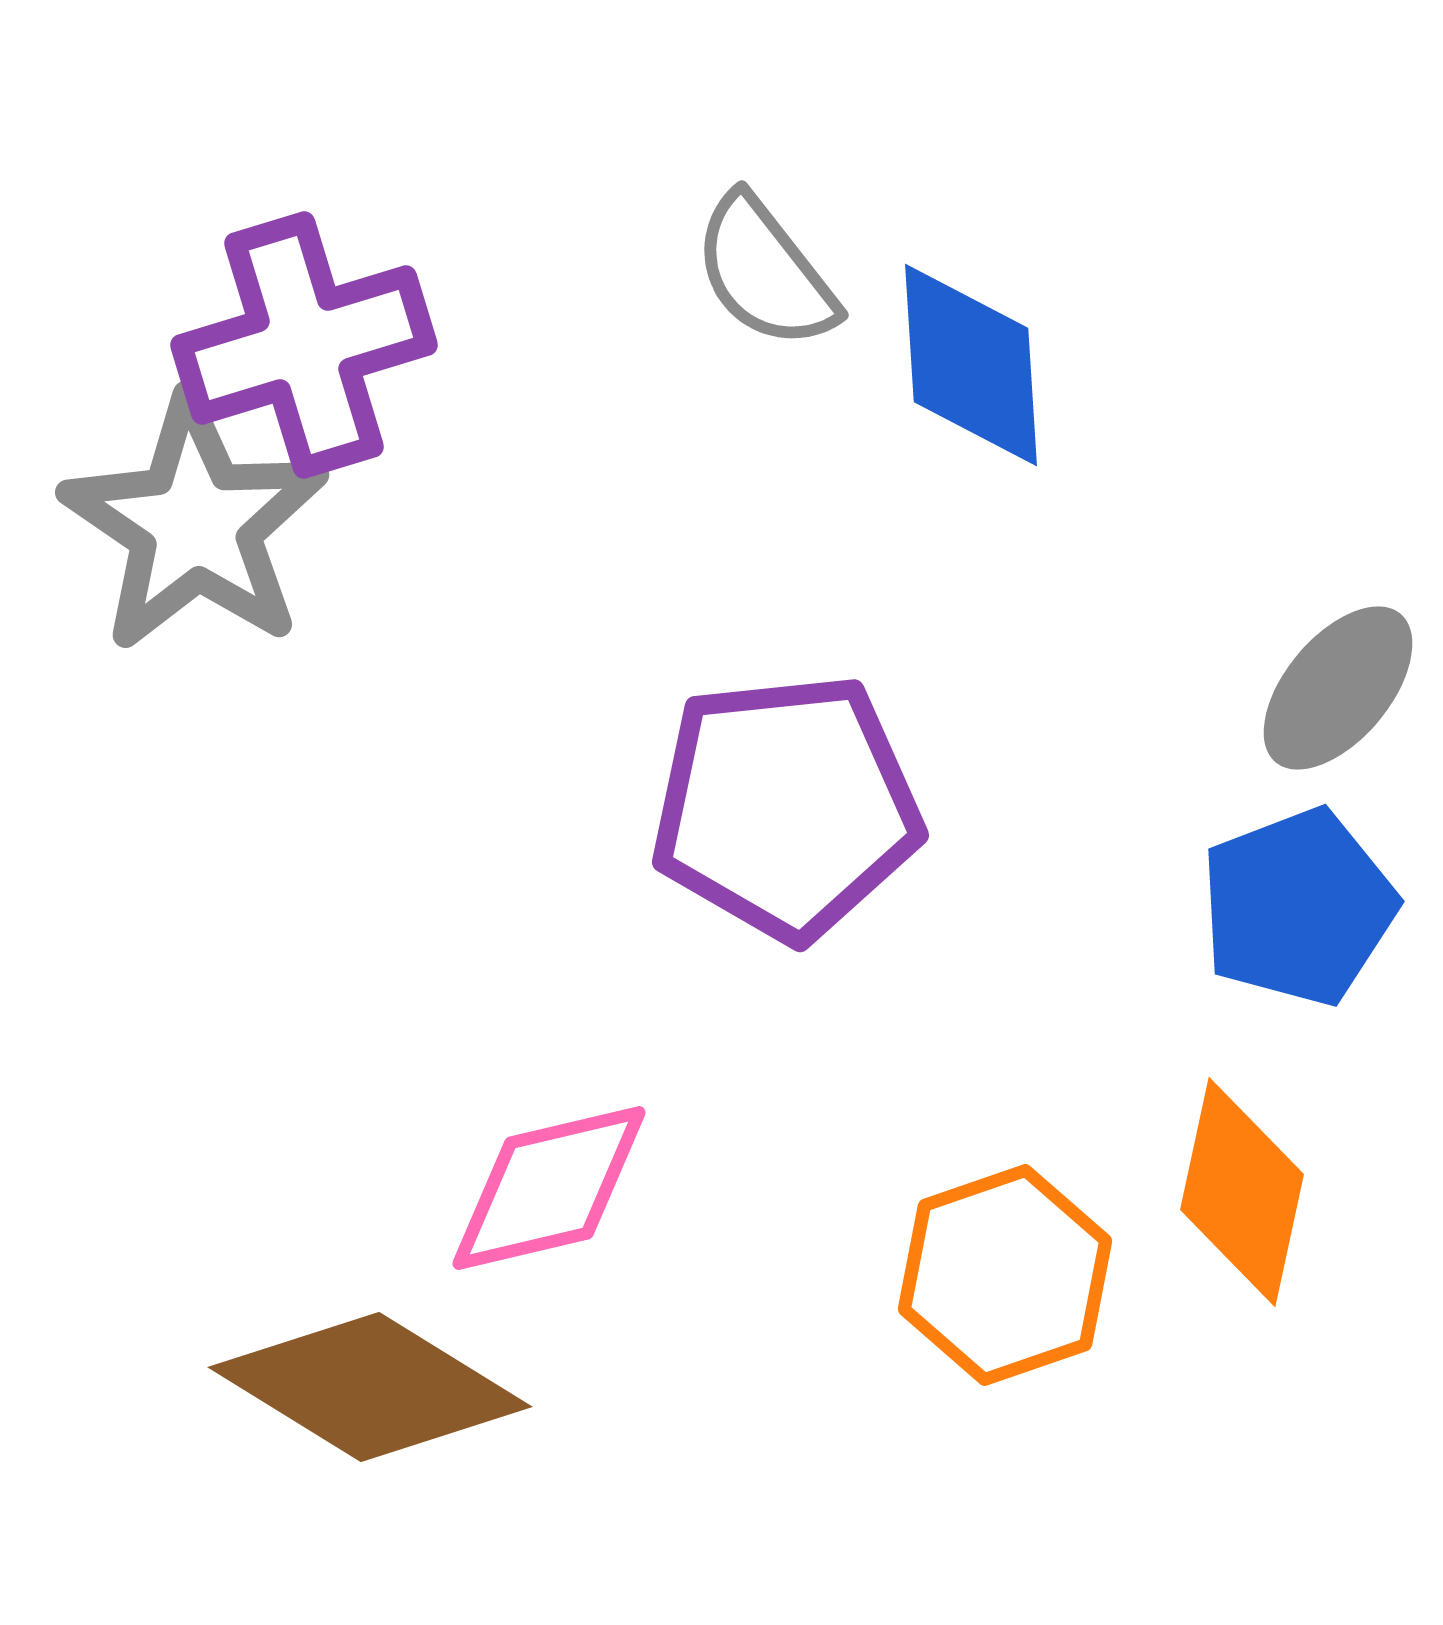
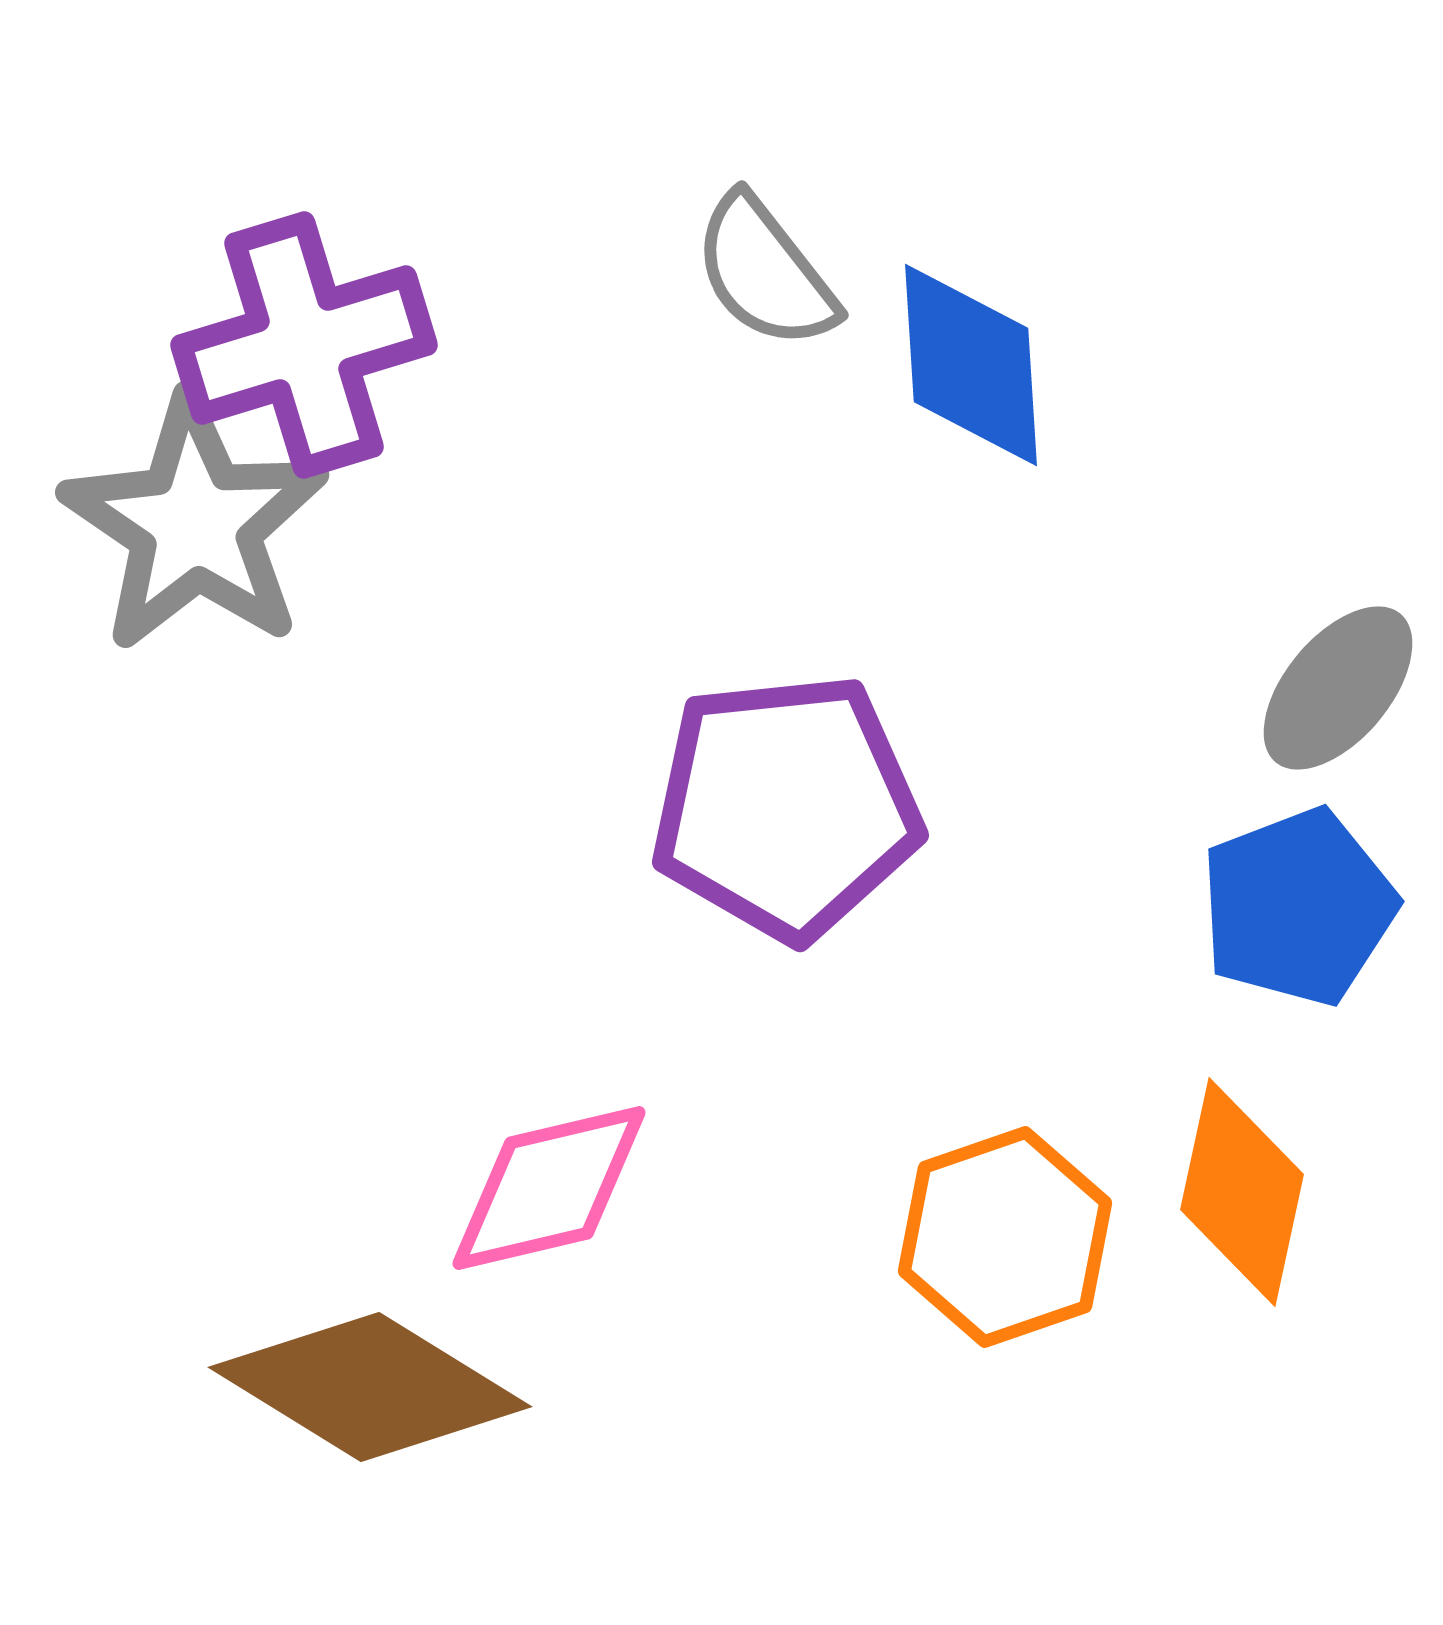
orange hexagon: moved 38 px up
